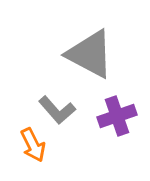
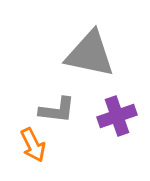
gray triangle: rotated 16 degrees counterclockwise
gray L-shape: rotated 42 degrees counterclockwise
